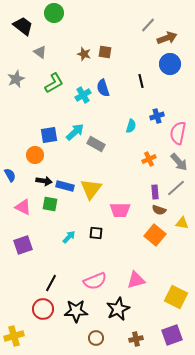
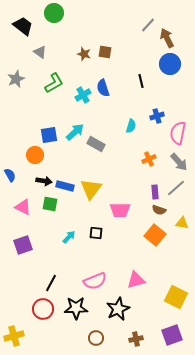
brown arrow at (167, 38): rotated 96 degrees counterclockwise
black star at (76, 311): moved 3 px up
